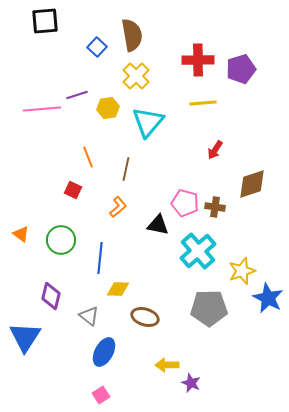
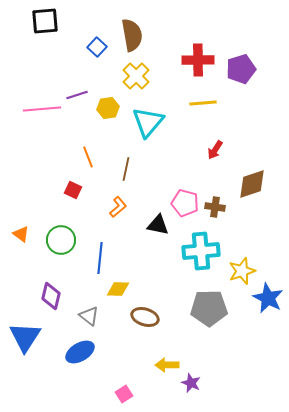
cyan cross: moved 3 px right; rotated 36 degrees clockwise
blue ellipse: moved 24 px left; rotated 32 degrees clockwise
pink square: moved 23 px right, 1 px up
